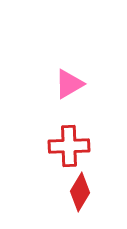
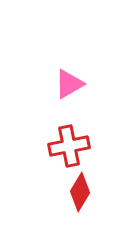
red cross: rotated 9 degrees counterclockwise
